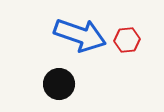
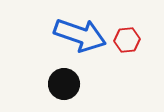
black circle: moved 5 px right
